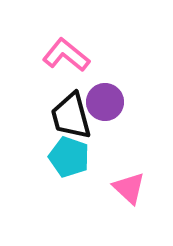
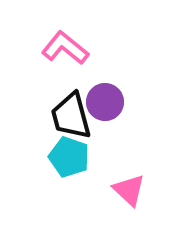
pink L-shape: moved 1 px left, 7 px up
pink triangle: moved 2 px down
